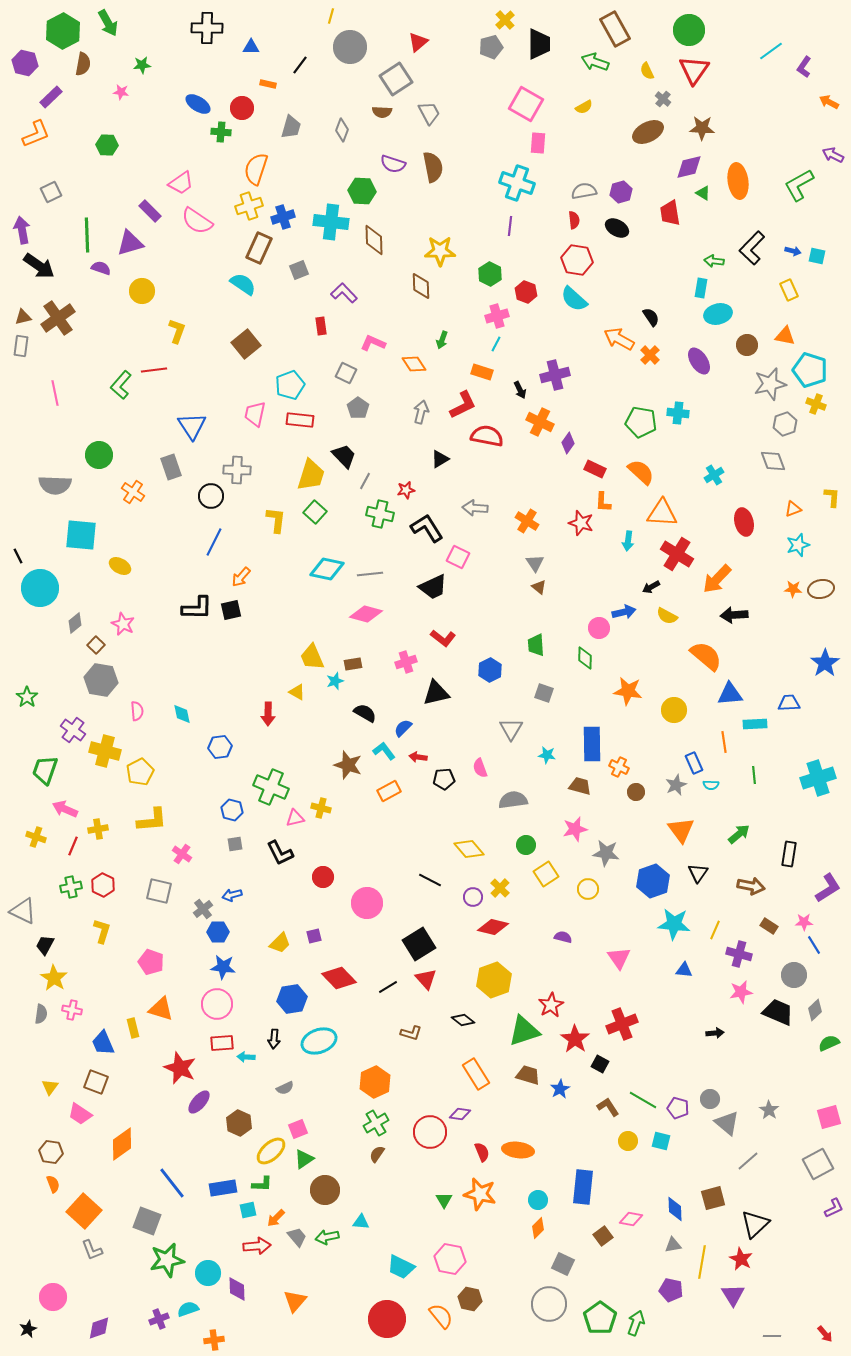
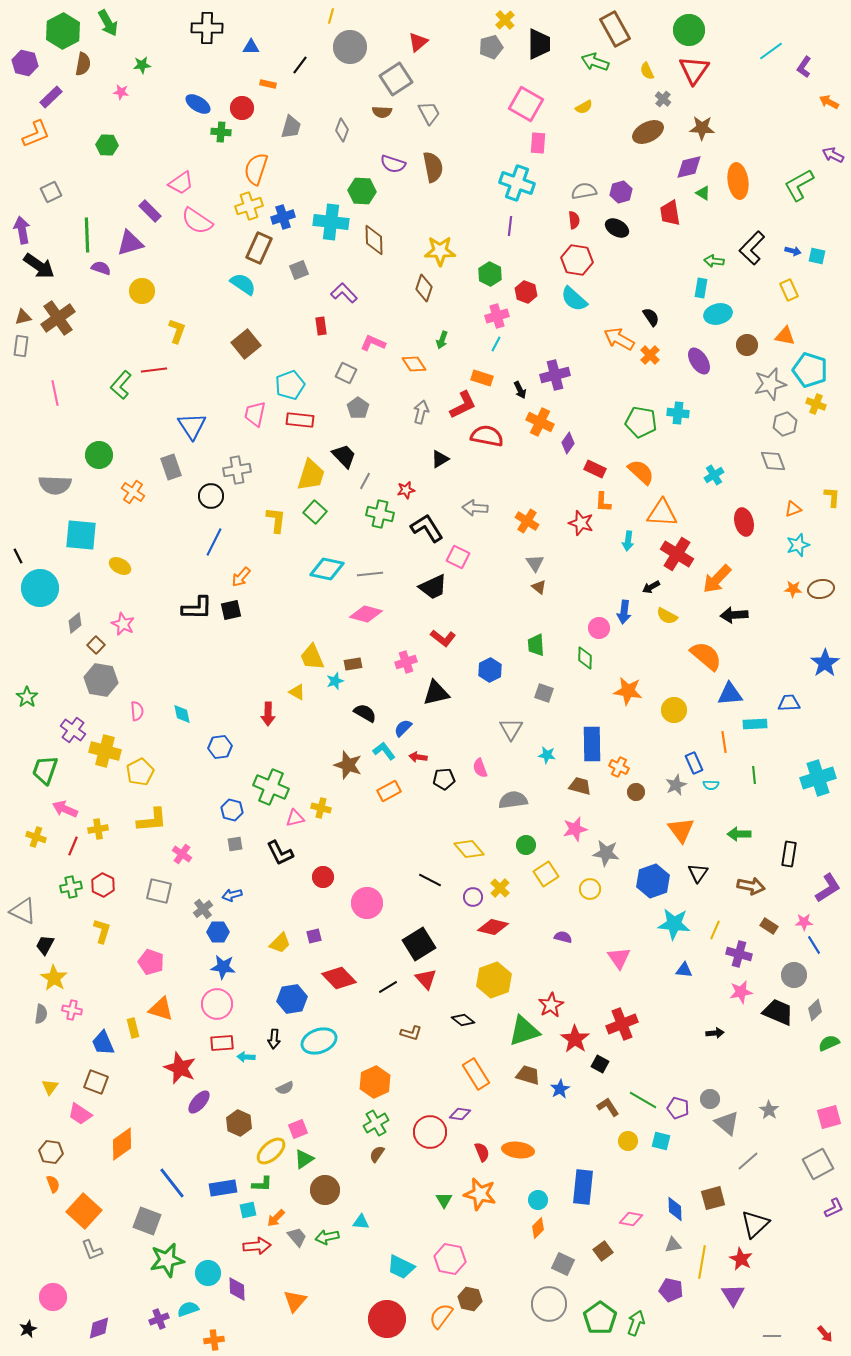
brown diamond at (421, 286): moved 3 px right, 2 px down; rotated 20 degrees clockwise
orange rectangle at (482, 372): moved 6 px down
gray cross at (237, 470): rotated 12 degrees counterclockwise
blue arrow at (624, 612): rotated 110 degrees clockwise
green arrow at (739, 834): rotated 140 degrees counterclockwise
yellow circle at (588, 889): moved 2 px right
brown square at (603, 1236): moved 15 px down
orange semicircle at (441, 1316): rotated 104 degrees counterclockwise
